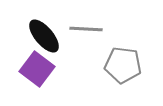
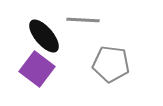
gray line: moved 3 px left, 9 px up
gray pentagon: moved 12 px left, 1 px up
